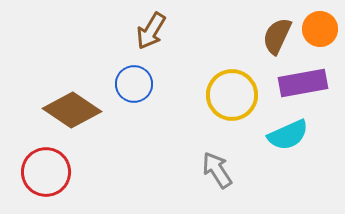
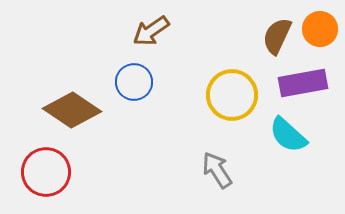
brown arrow: rotated 24 degrees clockwise
blue circle: moved 2 px up
cyan semicircle: rotated 66 degrees clockwise
